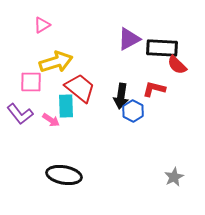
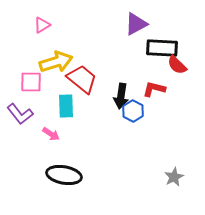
purple triangle: moved 7 px right, 15 px up
red trapezoid: moved 2 px right, 9 px up
pink arrow: moved 14 px down
